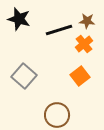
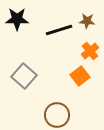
black star: moved 2 px left; rotated 15 degrees counterclockwise
orange cross: moved 6 px right, 7 px down
